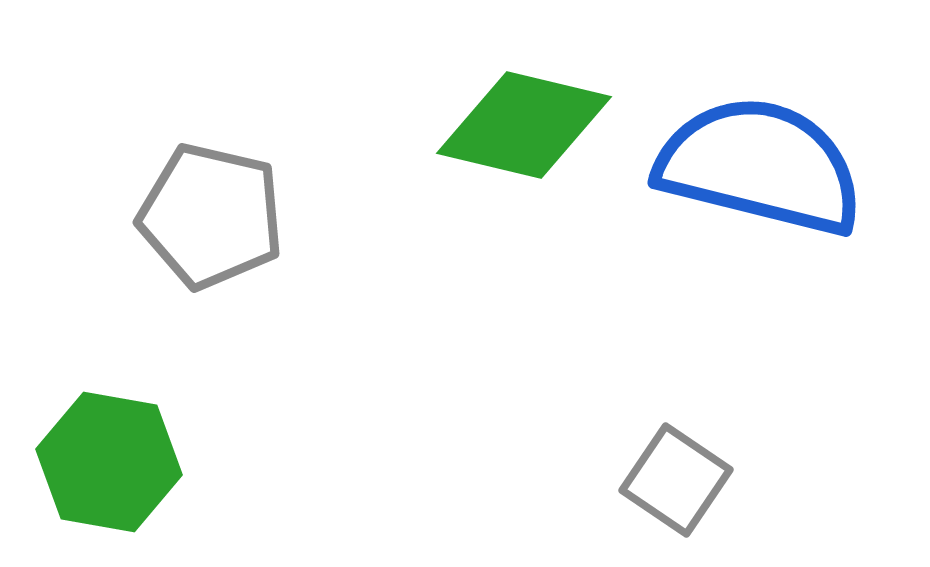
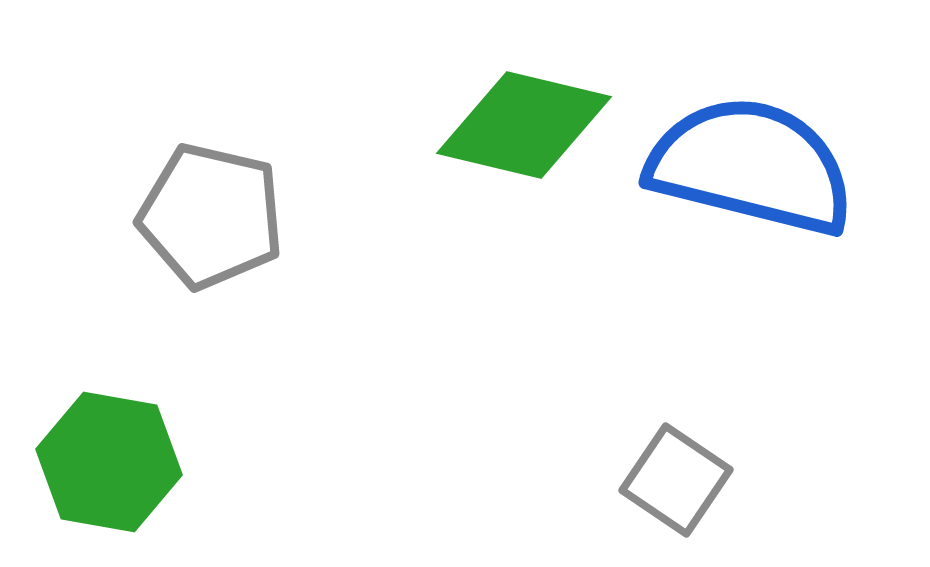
blue semicircle: moved 9 px left
